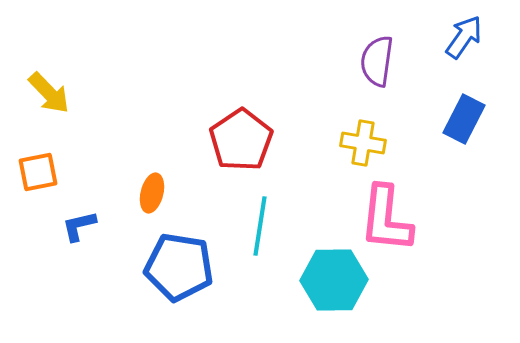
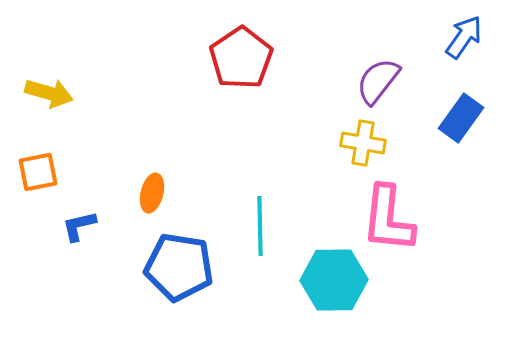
purple semicircle: moved 1 px right, 20 px down; rotated 30 degrees clockwise
yellow arrow: rotated 30 degrees counterclockwise
blue rectangle: moved 3 px left, 1 px up; rotated 9 degrees clockwise
red pentagon: moved 82 px up
pink L-shape: moved 2 px right
cyan line: rotated 10 degrees counterclockwise
